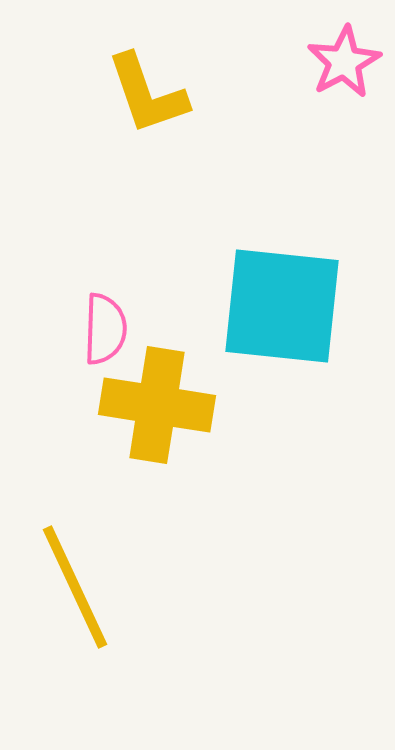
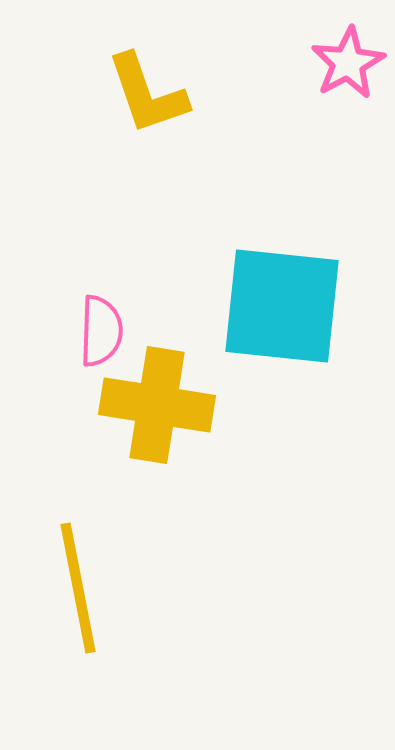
pink star: moved 4 px right, 1 px down
pink semicircle: moved 4 px left, 2 px down
yellow line: moved 3 px right, 1 px down; rotated 14 degrees clockwise
